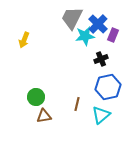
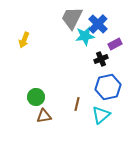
purple rectangle: moved 2 px right, 9 px down; rotated 40 degrees clockwise
